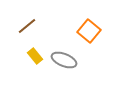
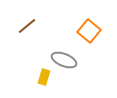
yellow rectangle: moved 9 px right, 21 px down; rotated 56 degrees clockwise
